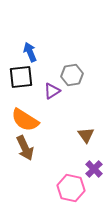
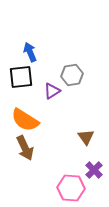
brown triangle: moved 2 px down
purple cross: moved 1 px down
pink hexagon: rotated 8 degrees counterclockwise
